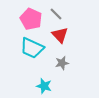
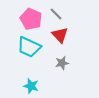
cyan trapezoid: moved 3 px left, 1 px up
cyan star: moved 13 px left
